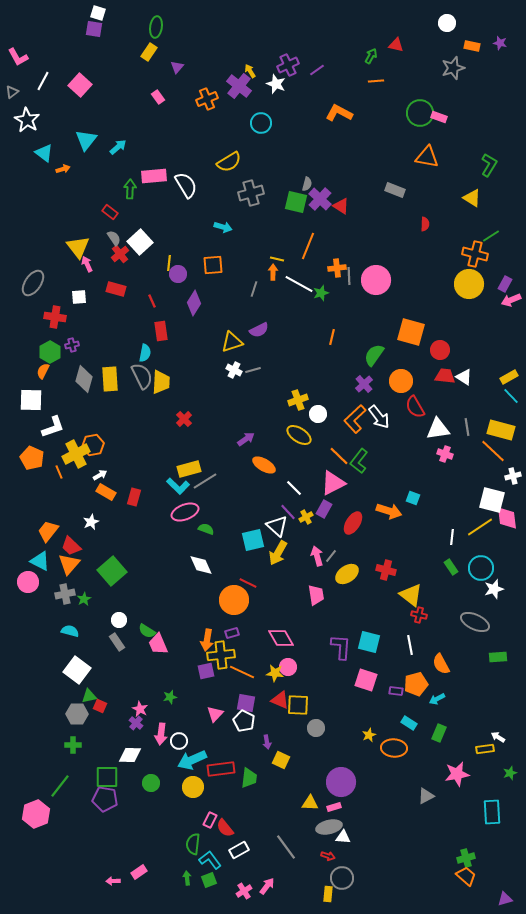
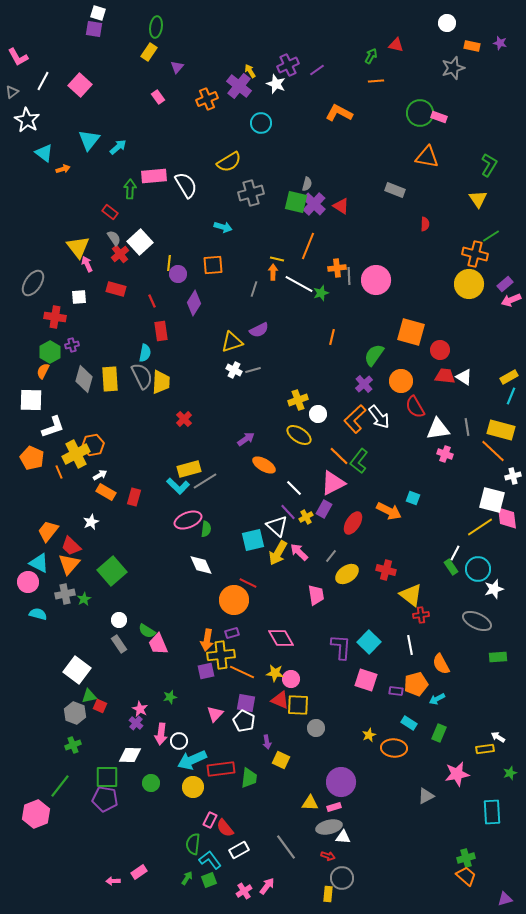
cyan triangle at (86, 140): moved 3 px right
yellow triangle at (472, 198): moved 6 px right, 1 px down; rotated 24 degrees clockwise
purple cross at (320, 199): moved 6 px left, 5 px down
purple rectangle at (505, 284): rotated 21 degrees clockwise
cyan line at (511, 396): rotated 66 degrees clockwise
orange arrow at (389, 511): rotated 10 degrees clockwise
pink ellipse at (185, 512): moved 3 px right, 8 px down
green semicircle at (206, 529): rotated 77 degrees clockwise
white line at (452, 537): moved 3 px right, 16 px down; rotated 21 degrees clockwise
pink arrow at (317, 556): moved 18 px left, 4 px up; rotated 30 degrees counterclockwise
cyan triangle at (40, 561): moved 1 px left, 2 px down
cyan circle at (481, 568): moved 3 px left, 1 px down
red cross at (419, 615): moved 2 px right; rotated 21 degrees counterclockwise
gray ellipse at (475, 622): moved 2 px right, 1 px up
cyan semicircle at (70, 631): moved 32 px left, 17 px up
gray rectangle at (117, 642): moved 2 px right, 2 px down
cyan square at (369, 642): rotated 30 degrees clockwise
pink circle at (288, 667): moved 3 px right, 12 px down
gray hexagon at (77, 714): moved 2 px left, 1 px up; rotated 20 degrees clockwise
green cross at (73, 745): rotated 21 degrees counterclockwise
green arrow at (187, 878): rotated 40 degrees clockwise
